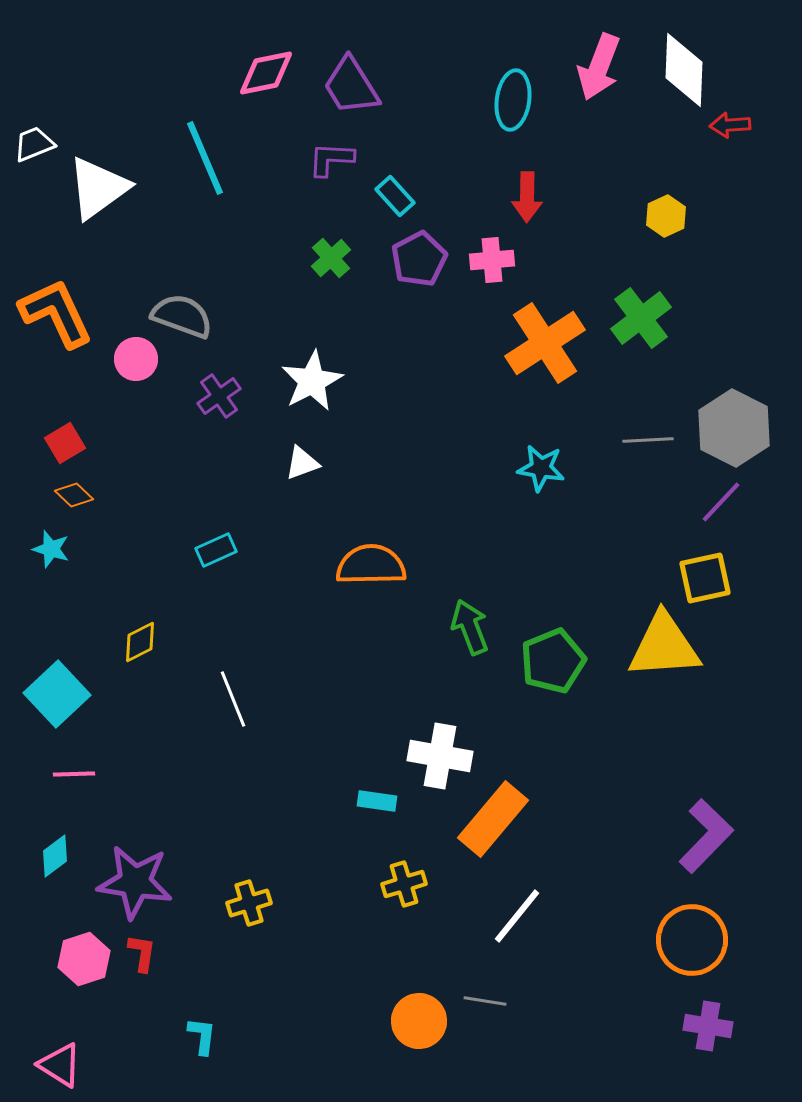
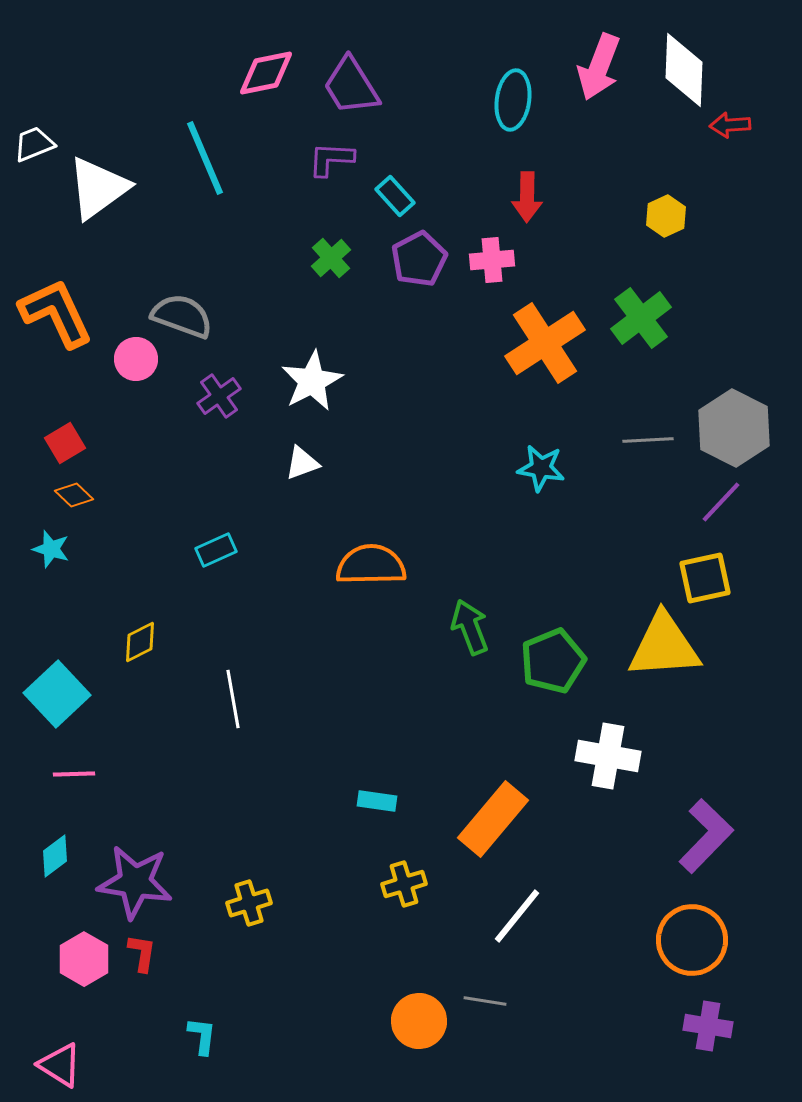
white line at (233, 699): rotated 12 degrees clockwise
white cross at (440, 756): moved 168 px right
pink hexagon at (84, 959): rotated 12 degrees counterclockwise
